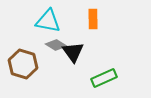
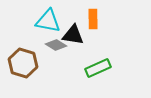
black triangle: moved 17 px up; rotated 45 degrees counterclockwise
brown hexagon: moved 1 px up
green rectangle: moved 6 px left, 10 px up
